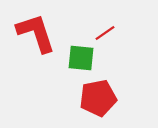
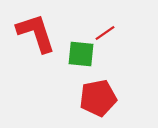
green square: moved 4 px up
